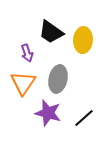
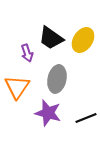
black trapezoid: moved 6 px down
yellow ellipse: rotated 30 degrees clockwise
gray ellipse: moved 1 px left
orange triangle: moved 6 px left, 4 px down
black line: moved 2 px right; rotated 20 degrees clockwise
